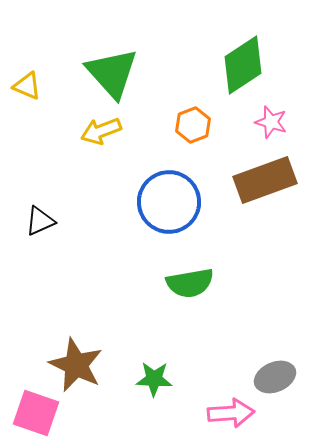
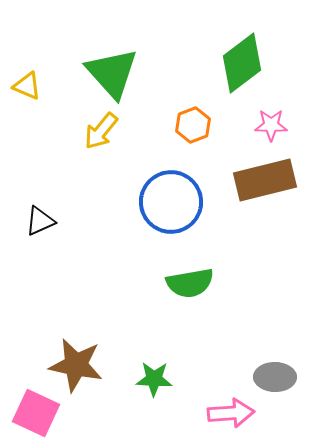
green diamond: moved 1 px left, 2 px up; rotated 4 degrees counterclockwise
pink star: moved 3 px down; rotated 16 degrees counterclockwise
yellow arrow: rotated 30 degrees counterclockwise
brown rectangle: rotated 6 degrees clockwise
blue circle: moved 2 px right
brown star: rotated 14 degrees counterclockwise
gray ellipse: rotated 24 degrees clockwise
pink square: rotated 6 degrees clockwise
